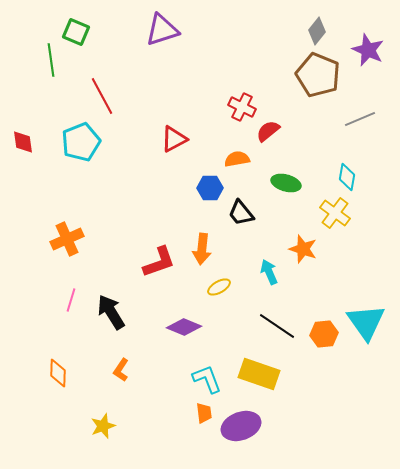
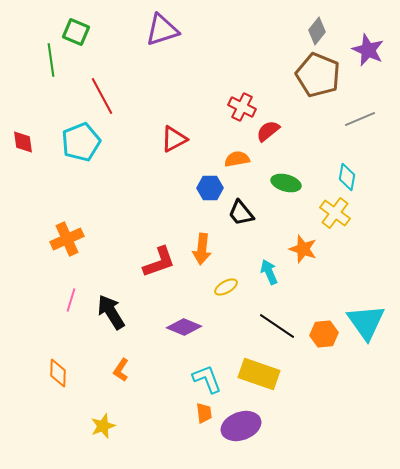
yellow ellipse: moved 7 px right
